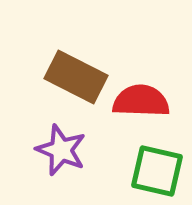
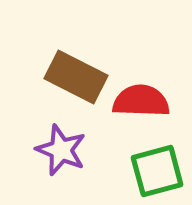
green square: rotated 28 degrees counterclockwise
